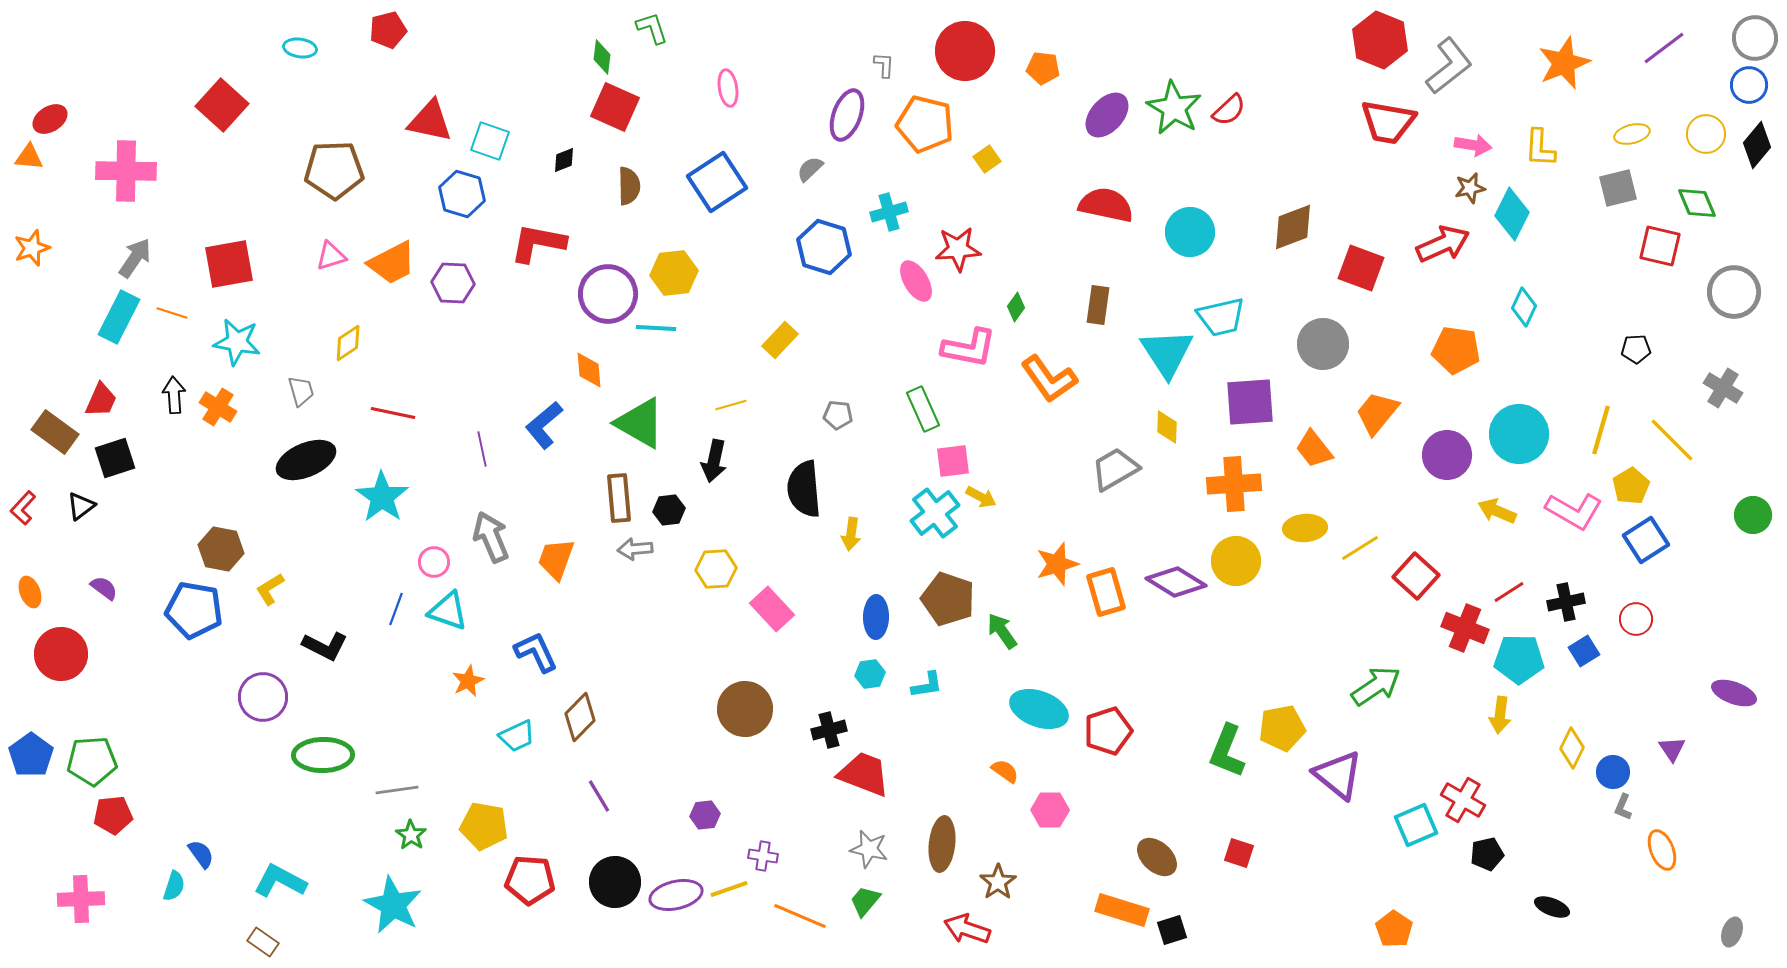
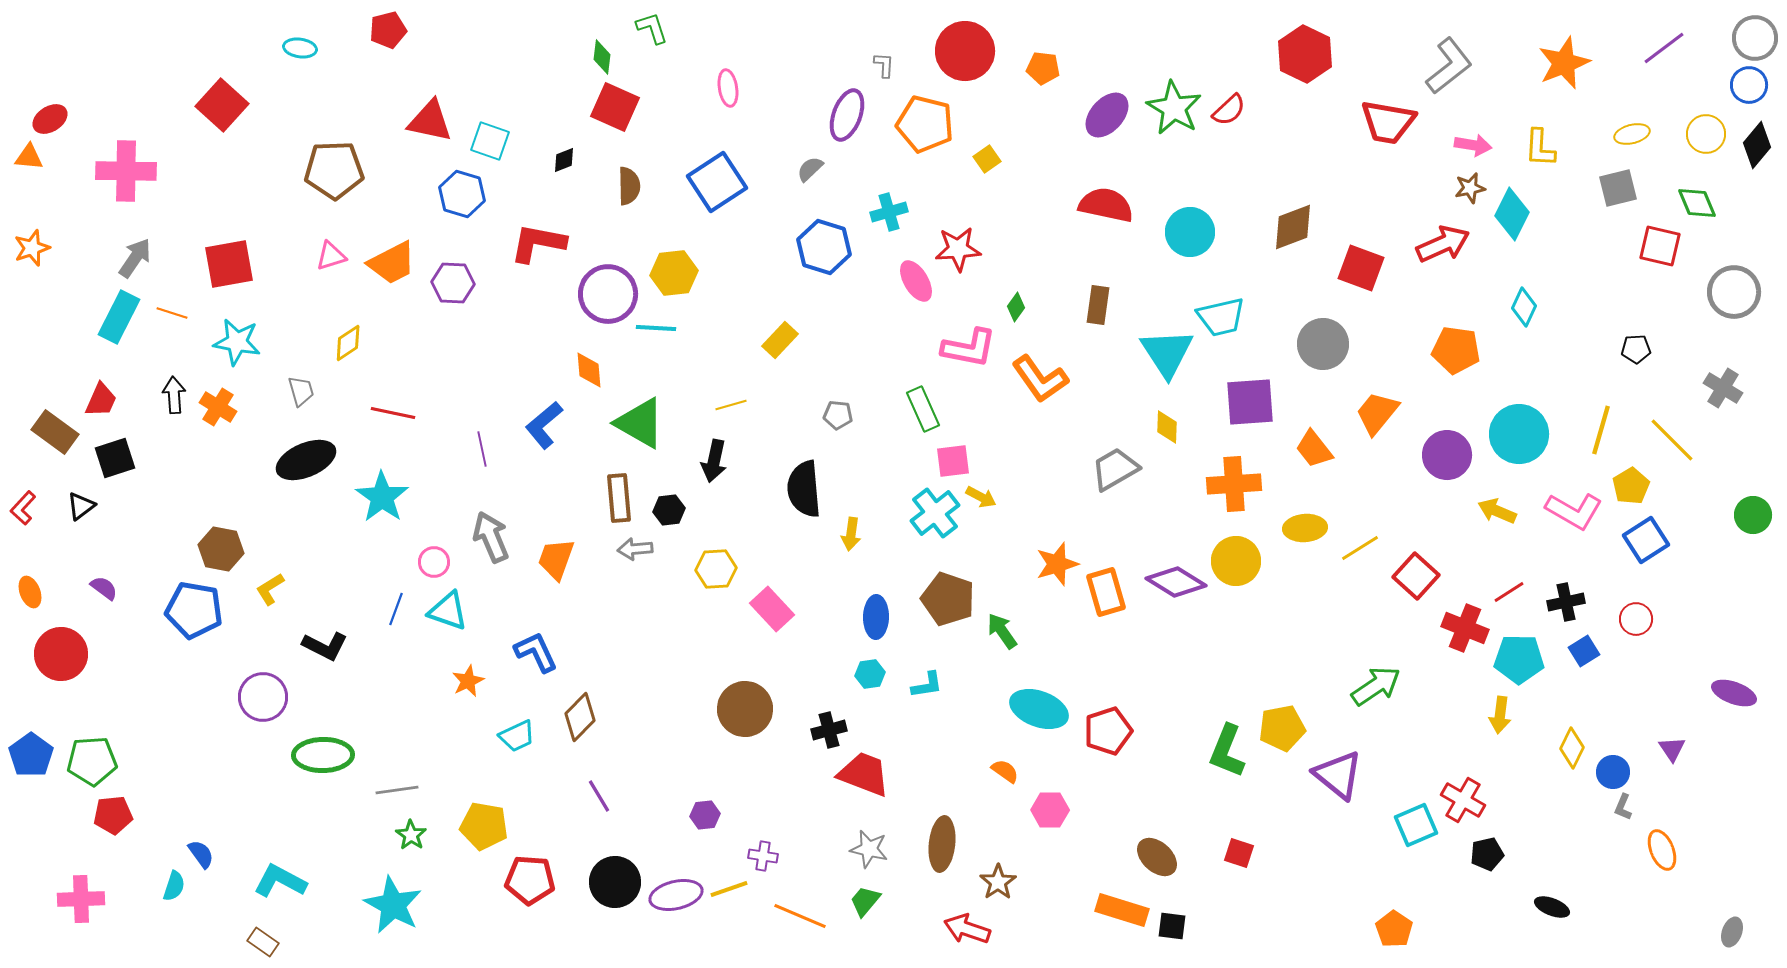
red hexagon at (1380, 40): moved 75 px left, 14 px down; rotated 4 degrees clockwise
orange L-shape at (1049, 379): moved 9 px left
black square at (1172, 930): moved 4 px up; rotated 24 degrees clockwise
